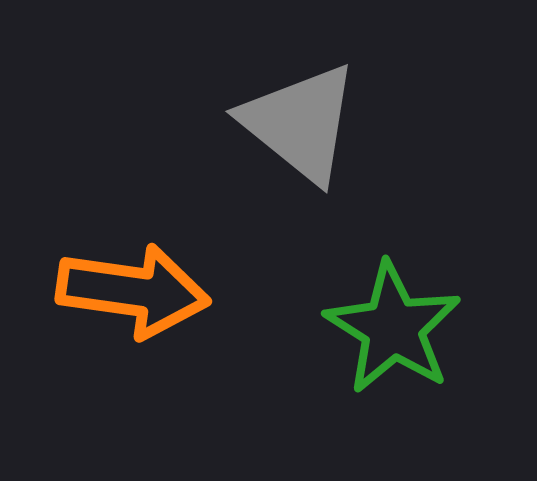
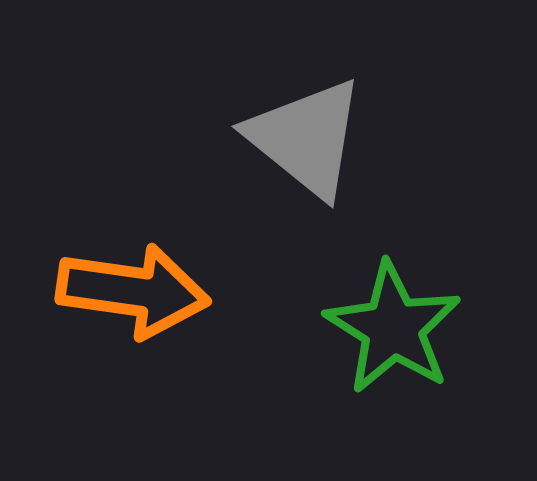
gray triangle: moved 6 px right, 15 px down
